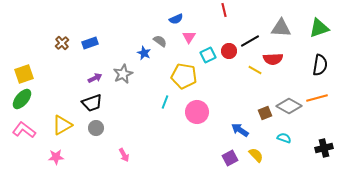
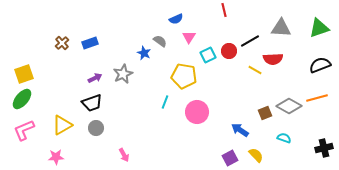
black semicircle: rotated 120 degrees counterclockwise
pink L-shape: rotated 60 degrees counterclockwise
